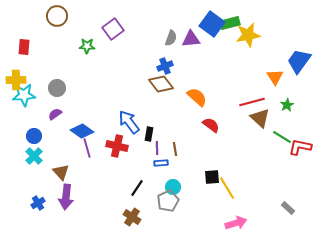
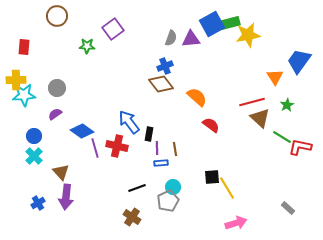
blue square at (212, 24): rotated 25 degrees clockwise
purple line at (87, 148): moved 8 px right
black line at (137, 188): rotated 36 degrees clockwise
